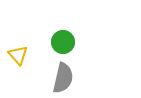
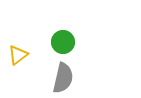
yellow triangle: rotated 35 degrees clockwise
